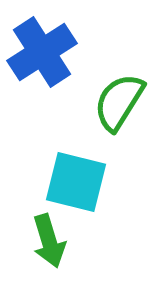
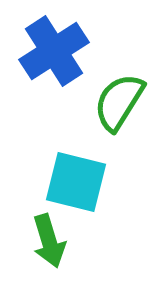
blue cross: moved 12 px right, 1 px up
